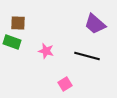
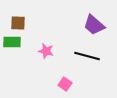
purple trapezoid: moved 1 px left, 1 px down
green rectangle: rotated 18 degrees counterclockwise
pink square: rotated 24 degrees counterclockwise
